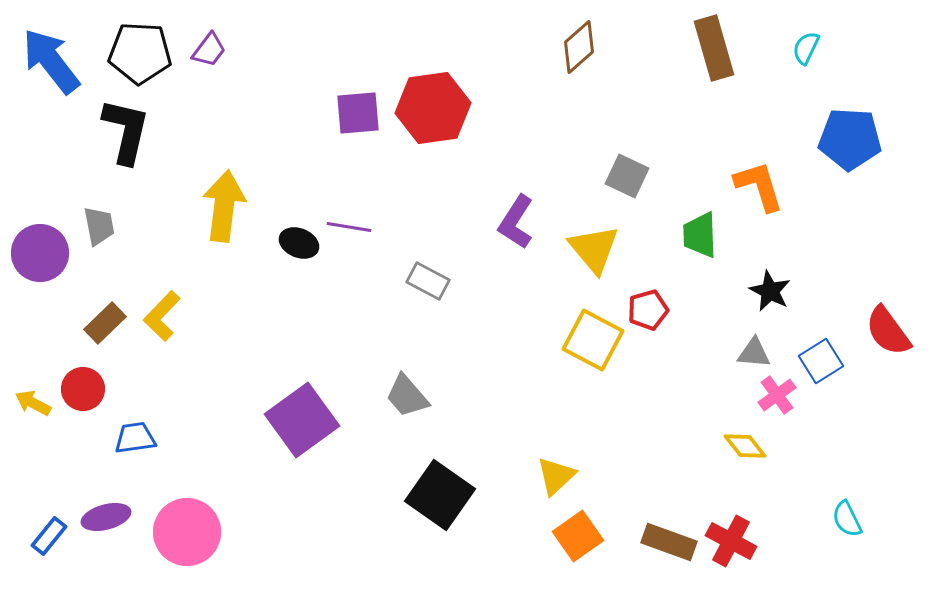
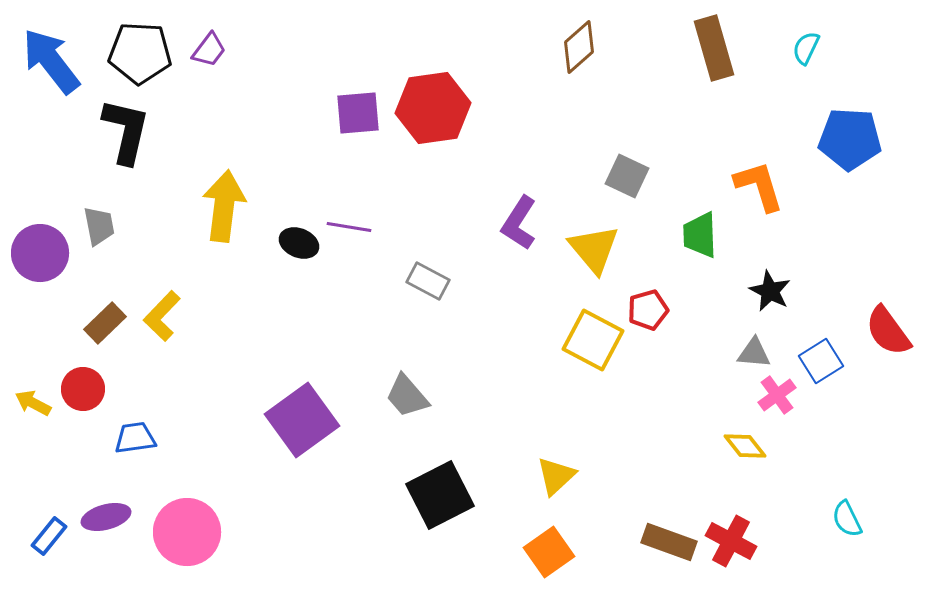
purple L-shape at (516, 222): moved 3 px right, 1 px down
black square at (440, 495): rotated 28 degrees clockwise
orange square at (578, 536): moved 29 px left, 16 px down
